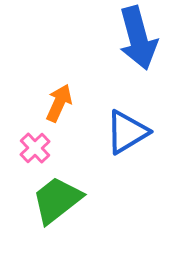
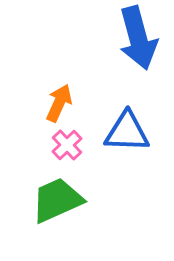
blue triangle: rotated 33 degrees clockwise
pink cross: moved 32 px right, 3 px up
green trapezoid: rotated 14 degrees clockwise
